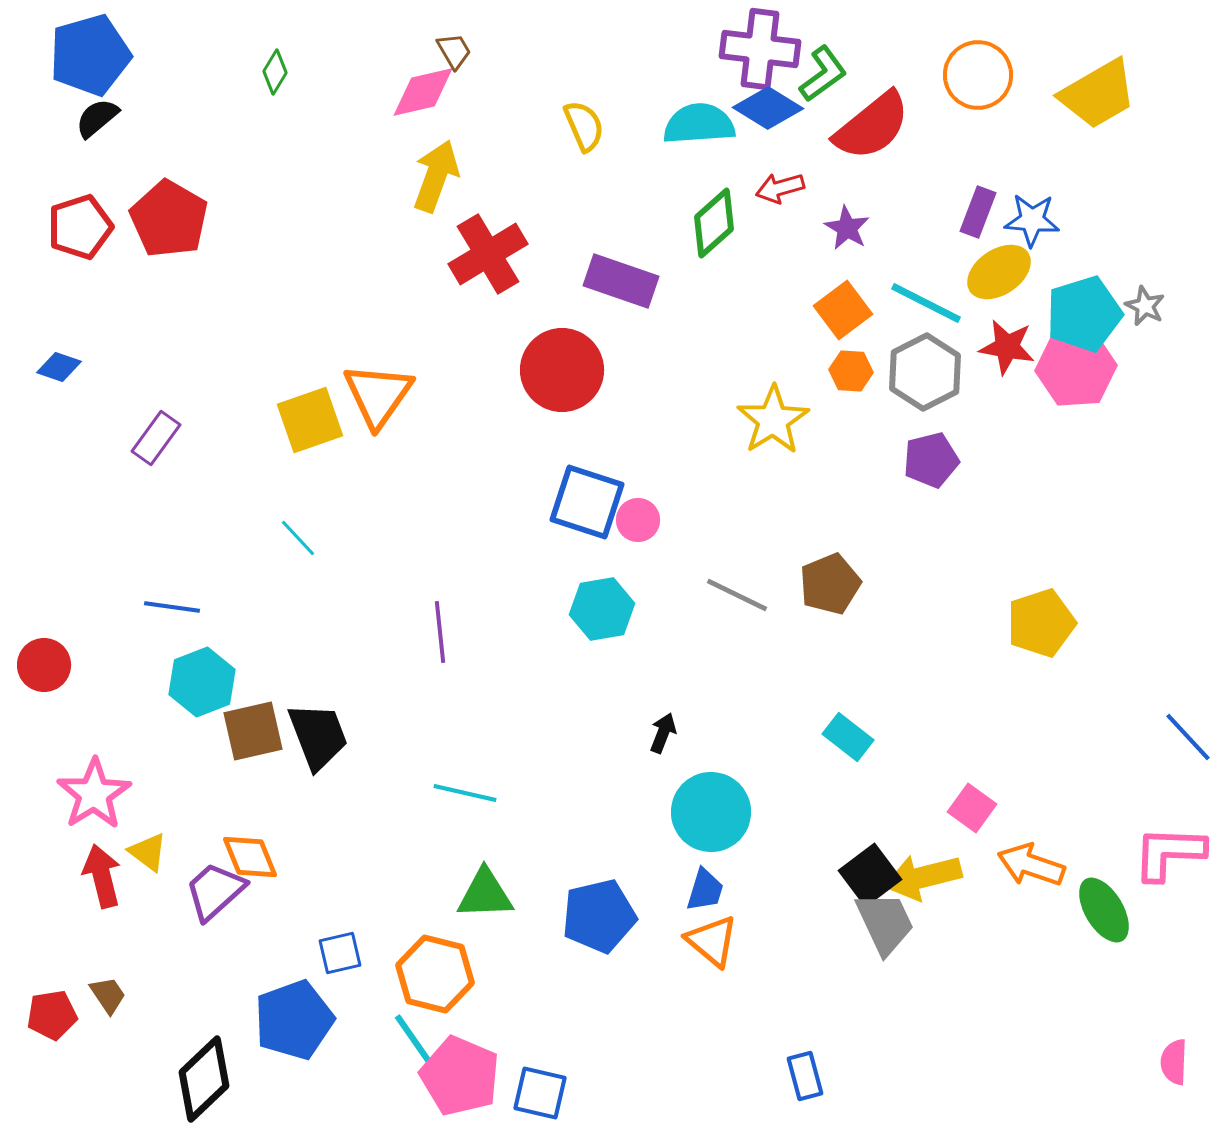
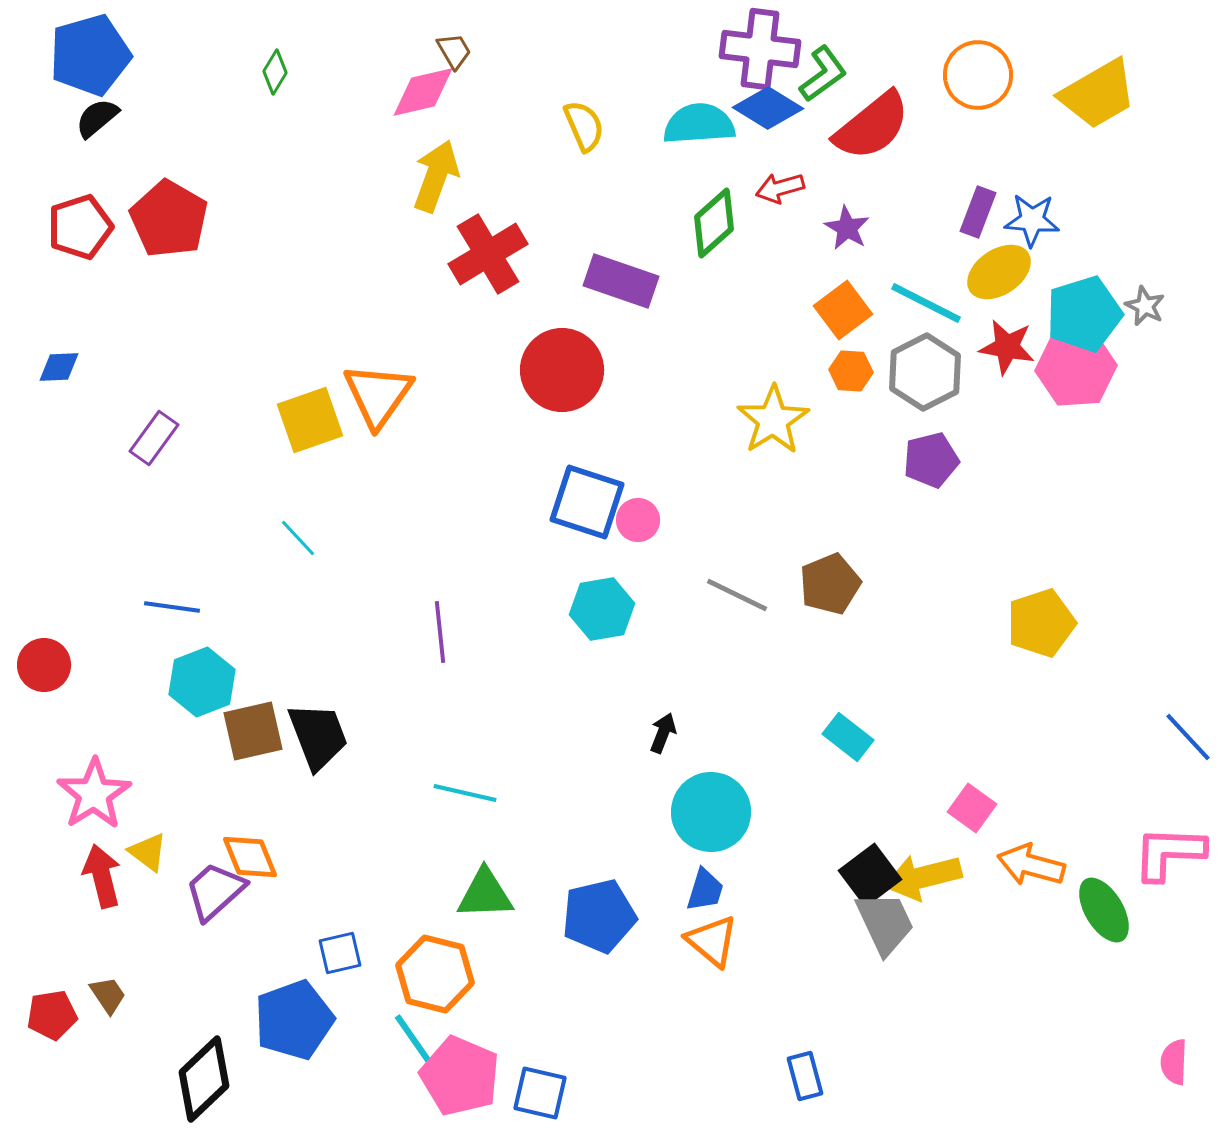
blue diamond at (59, 367): rotated 21 degrees counterclockwise
purple rectangle at (156, 438): moved 2 px left
orange arrow at (1031, 865): rotated 4 degrees counterclockwise
